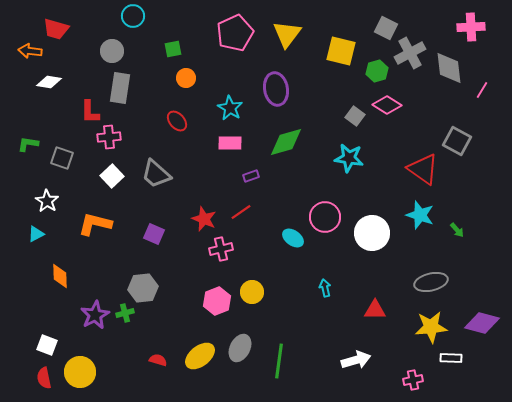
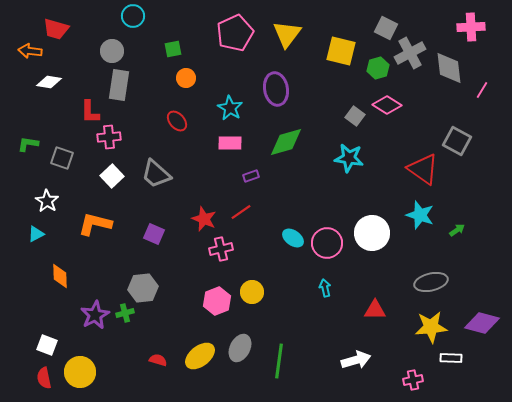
green hexagon at (377, 71): moved 1 px right, 3 px up
gray rectangle at (120, 88): moved 1 px left, 3 px up
pink circle at (325, 217): moved 2 px right, 26 px down
green arrow at (457, 230): rotated 84 degrees counterclockwise
